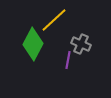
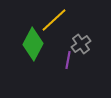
gray cross: rotated 30 degrees clockwise
